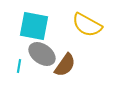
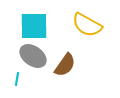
cyan square: rotated 12 degrees counterclockwise
gray ellipse: moved 9 px left, 2 px down
cyan line: moved 2 px left, 13 px down
